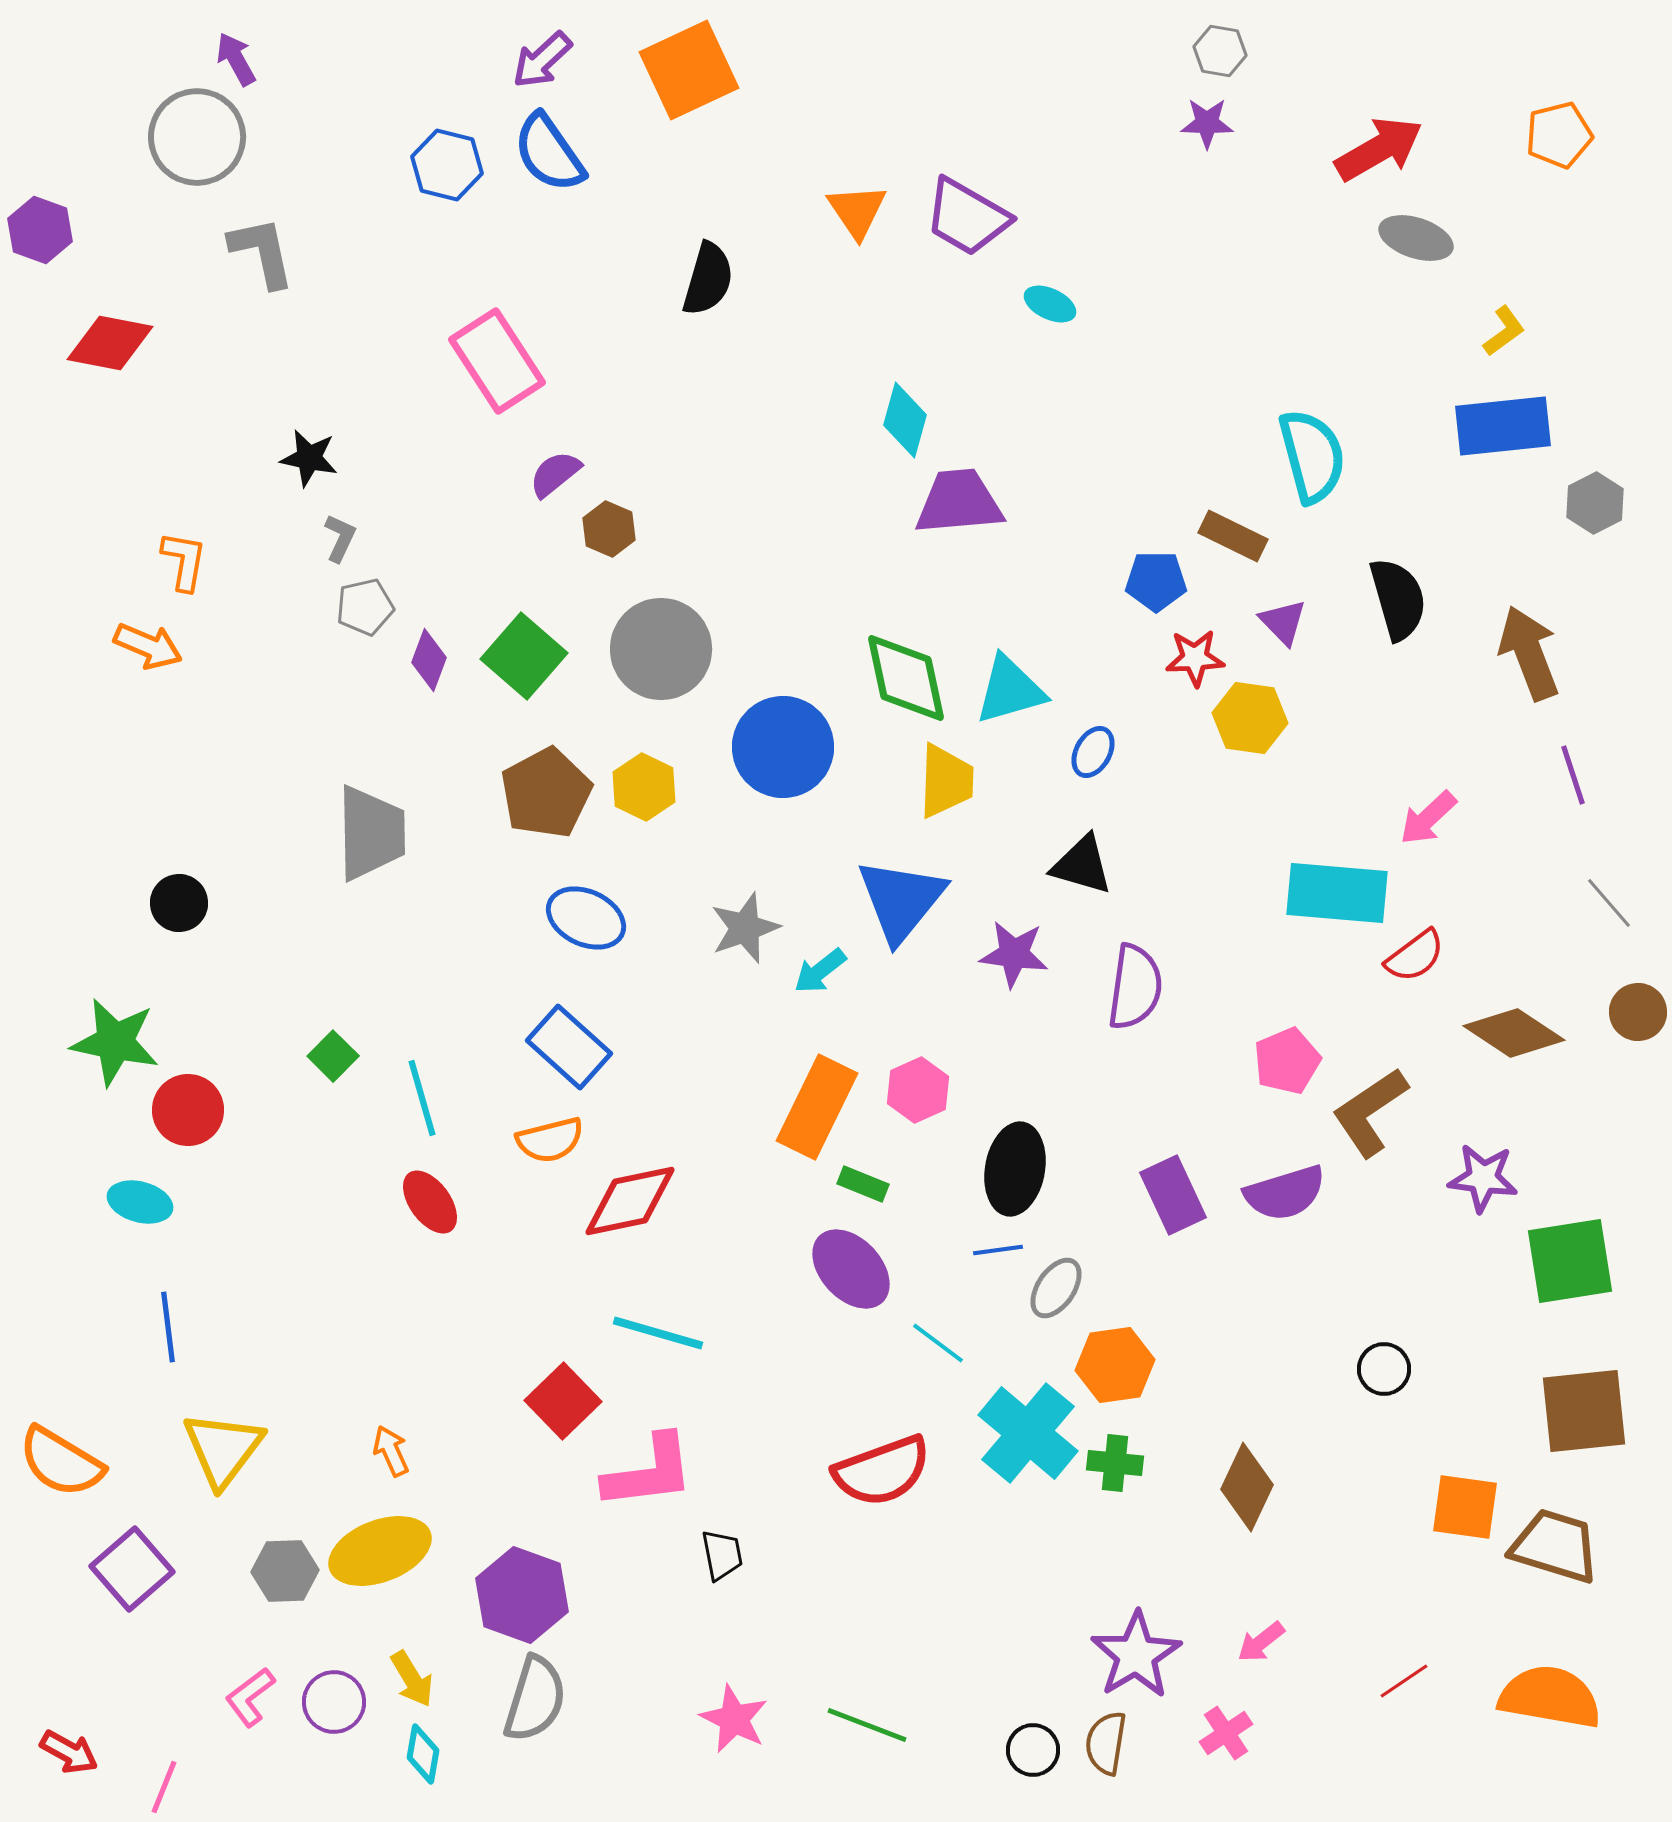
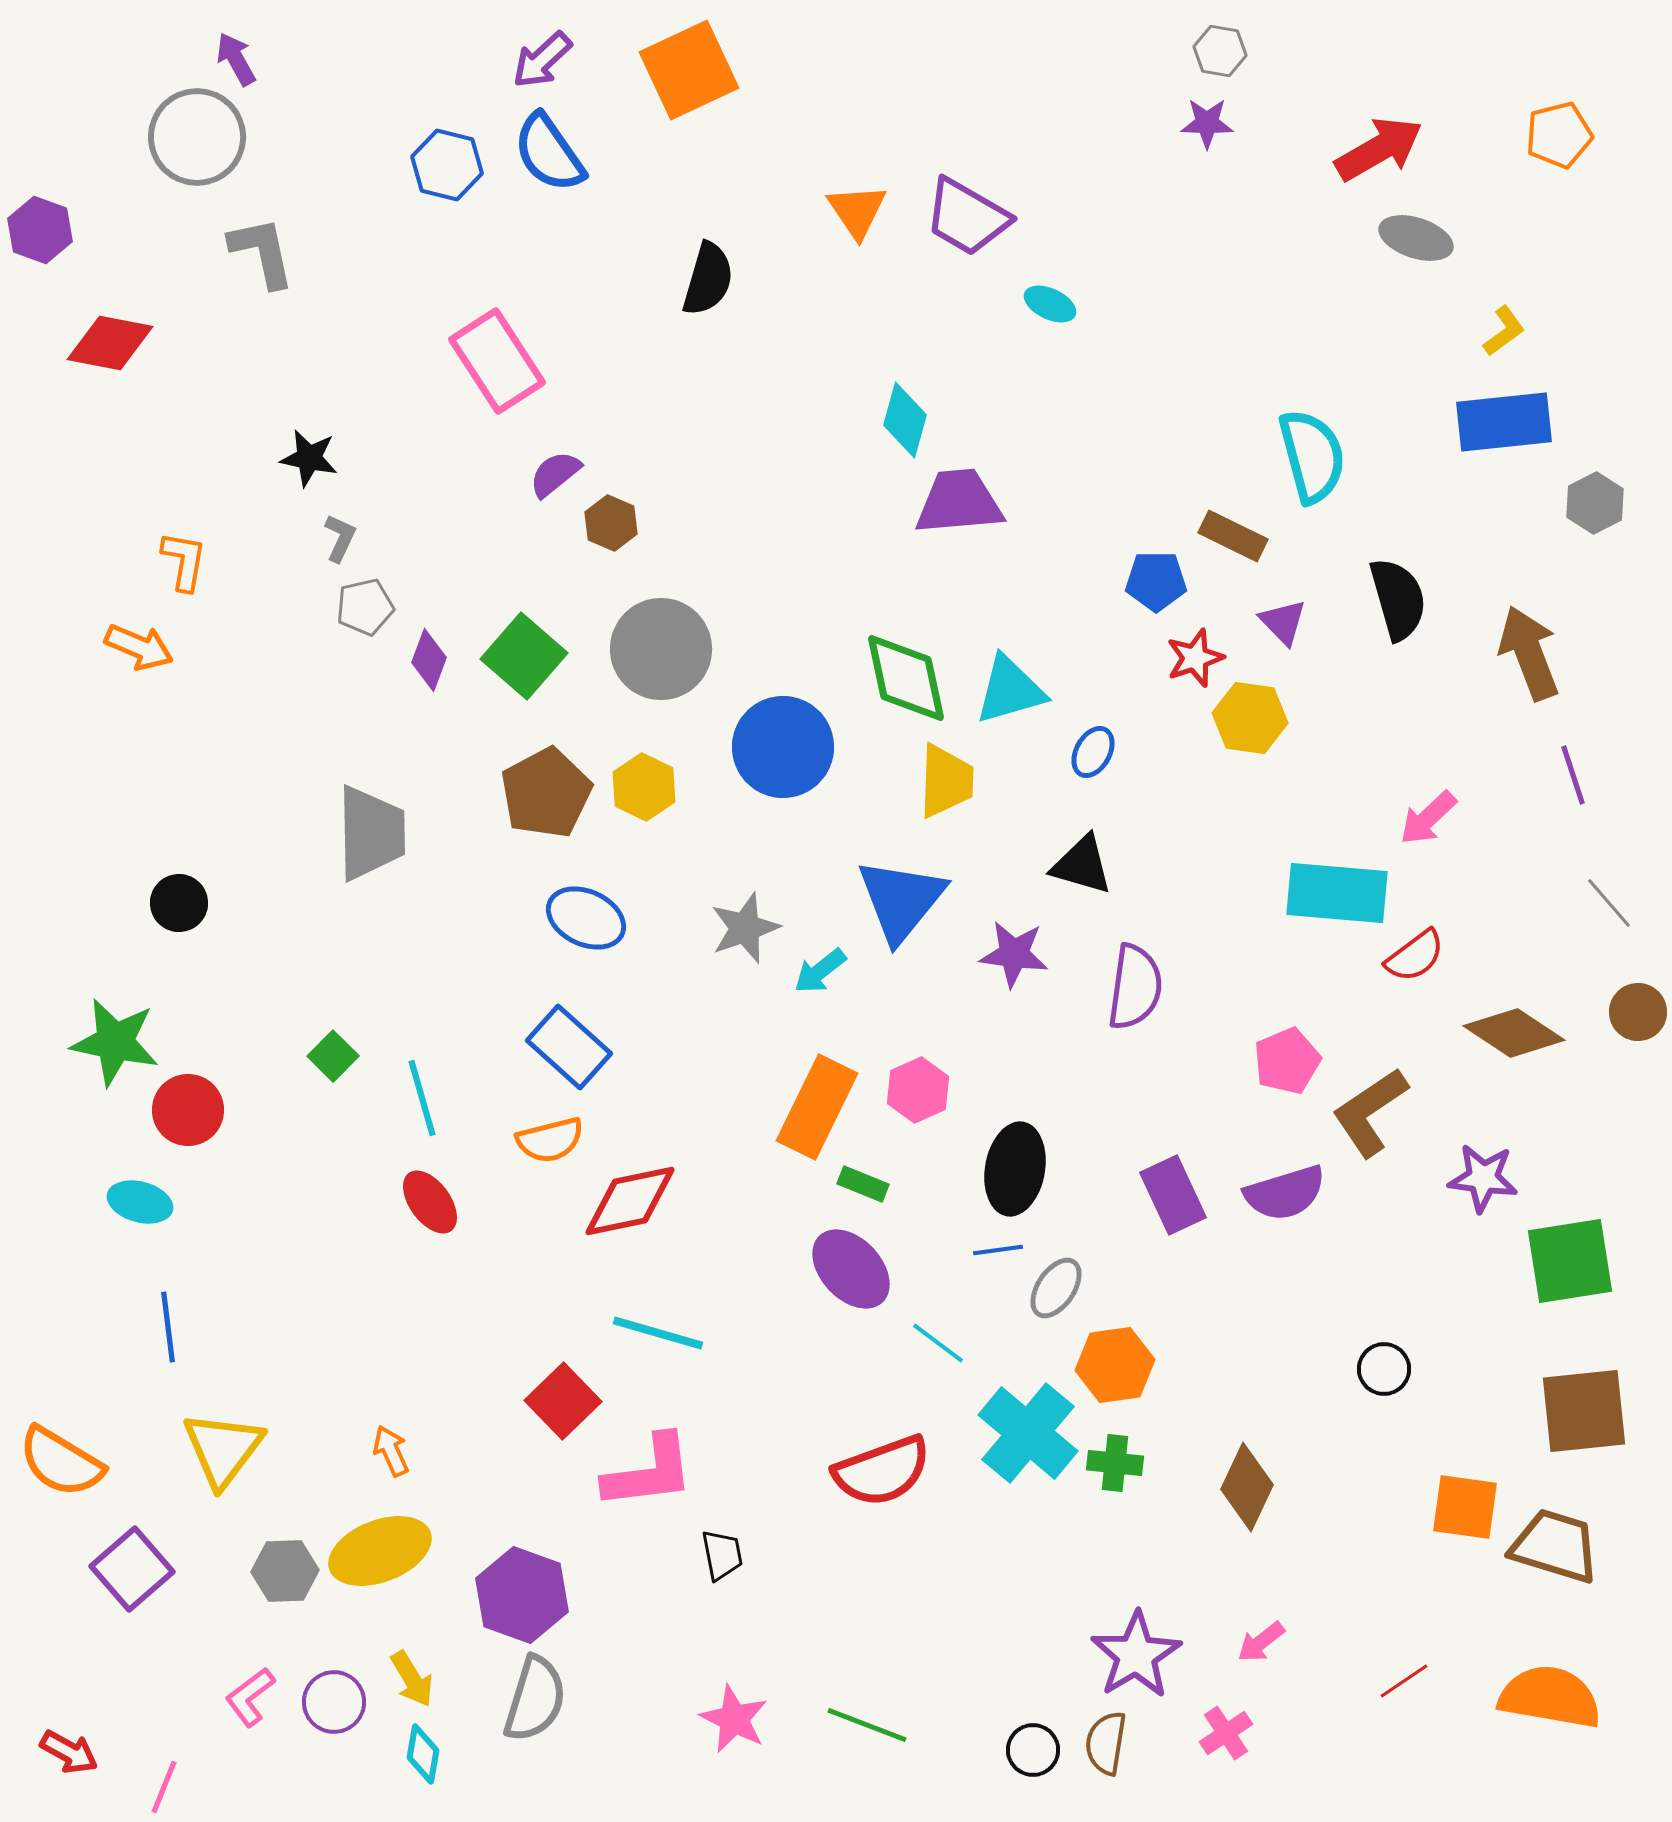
blue rectangle at (1503, 426): moved 1 px right, 4 px up
brown hexagon at (609, 529): moved 2 px right, 6 px up
orange arrow at (148, 646): moved 9 px left, 1 px down
red star at (1195, 658): rotated 16 degrees counterclockwise
